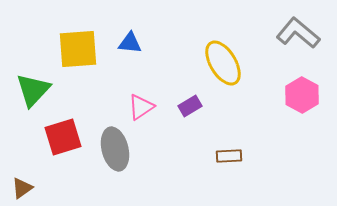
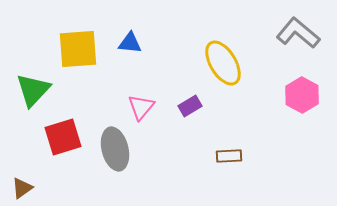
pink triangle: rotated 16 degrees counterclockwise
